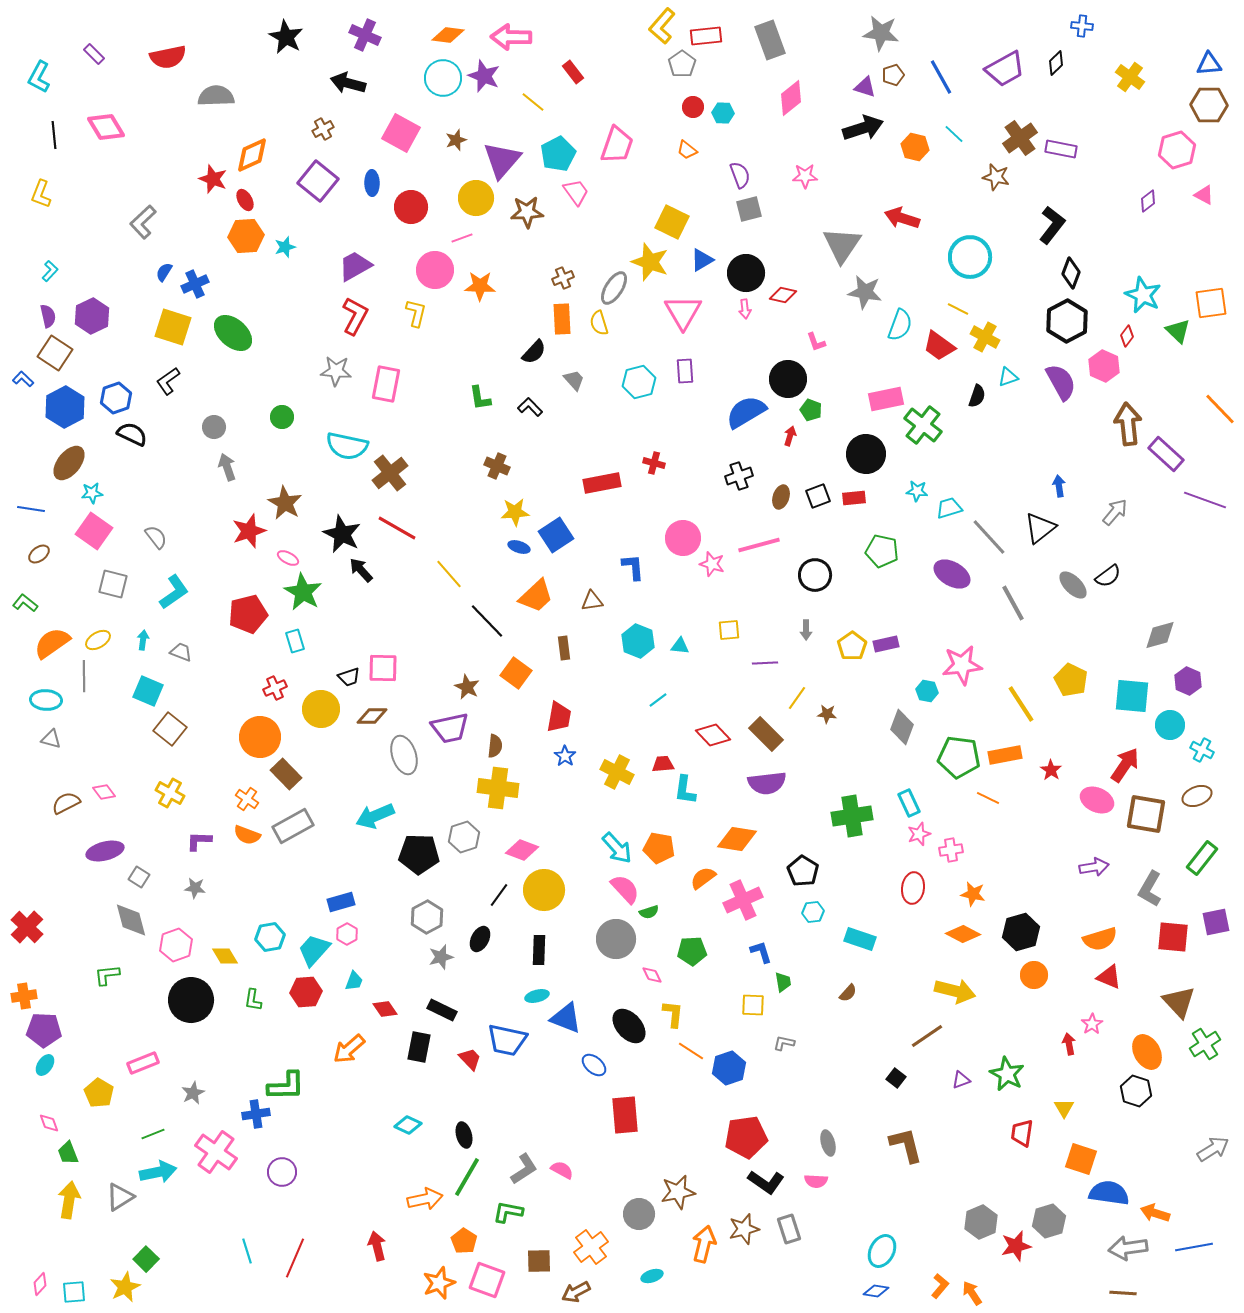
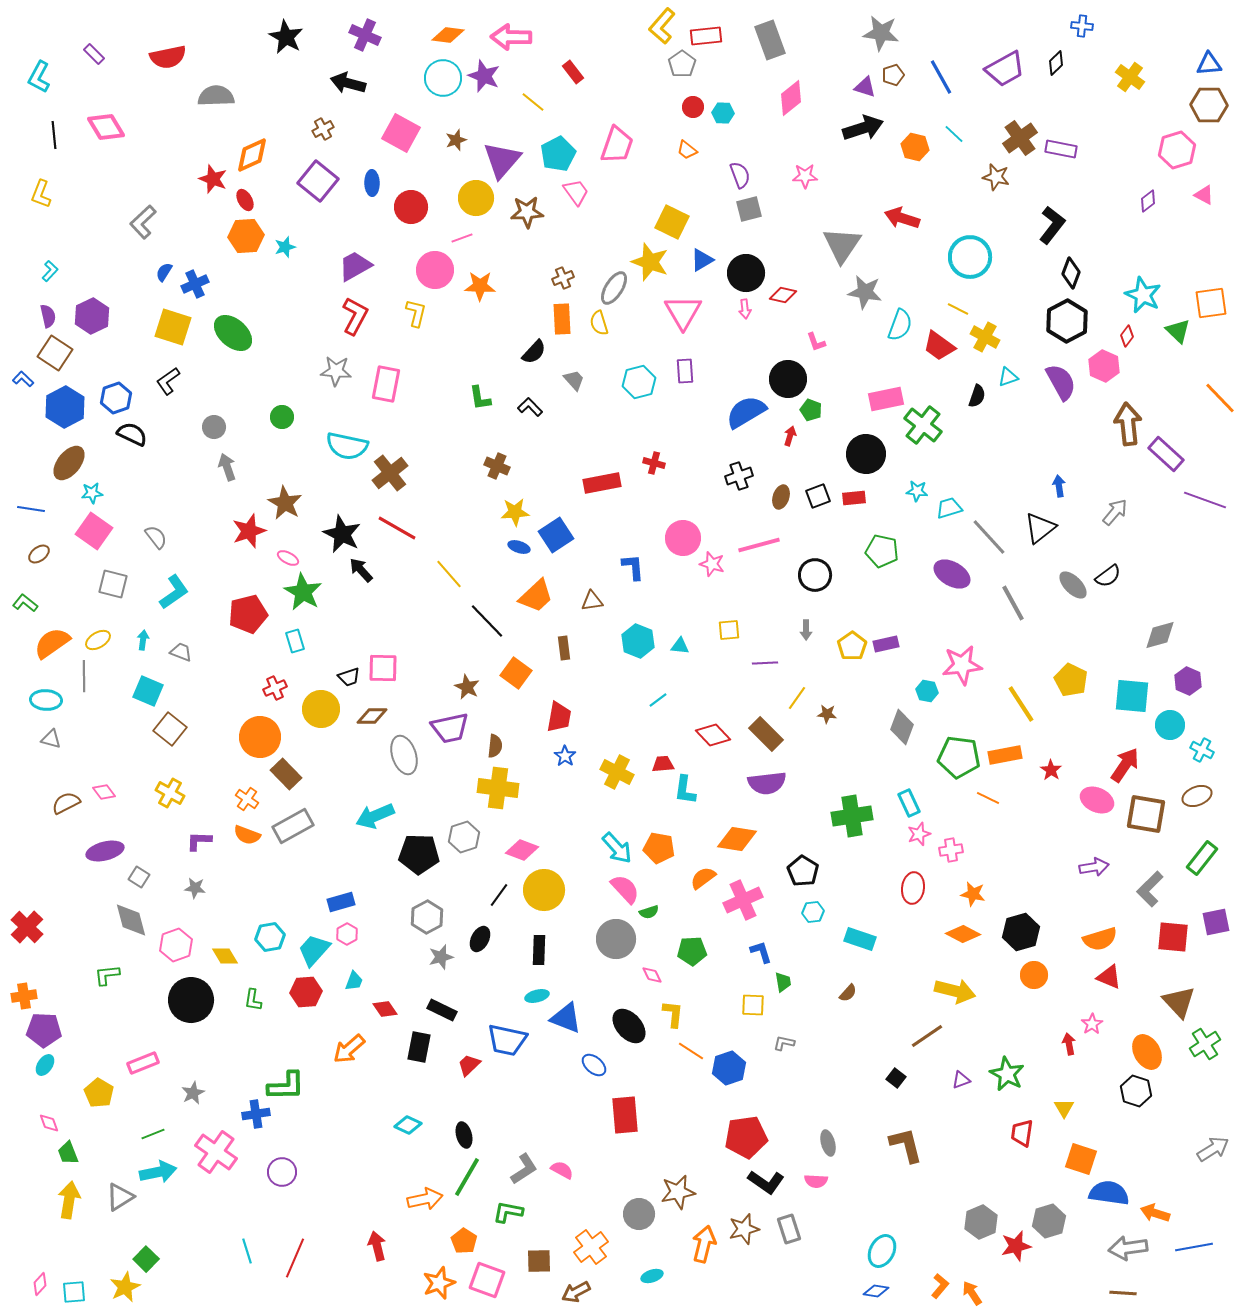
orange line at (1220, 409): moved 11 px up
gray L-shape at (1150, 889): rotated 15 degrees clockwise
red trapezoid at (470, 1059): moved 1 px left, 6 px down; rotated 90 degrees counterclockwise
